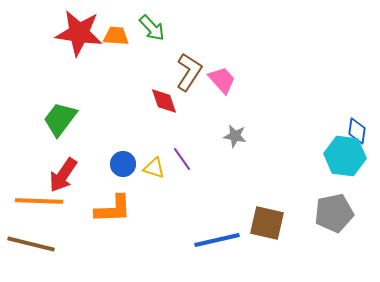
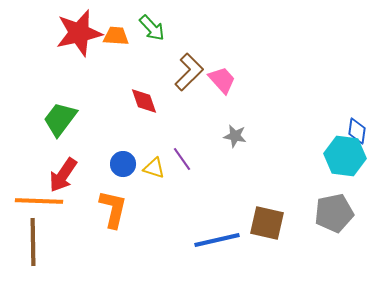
red star: rotated 21 degrees counterclockwise
brown L-shape: rotated 12 degrees clockwise
red diamond: moved 20 px left
orange L-shape: rotated 75 degrees counterclockwise
brown line: moved 2 px right, 2 px up; rotated 75 degrees clockwise
